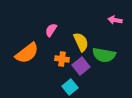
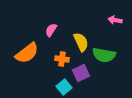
purple square: moved 7 px down; rotated 12 degrees clockwise
cyan square: moved 6 px left
